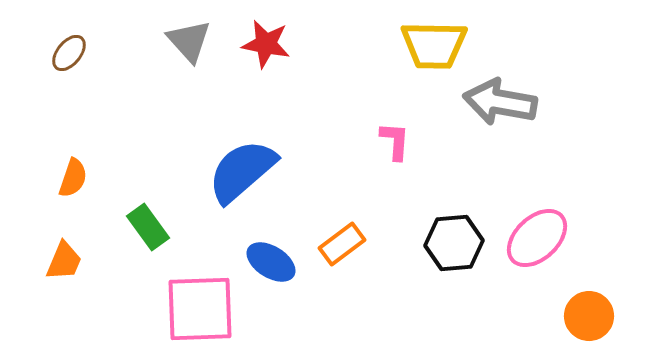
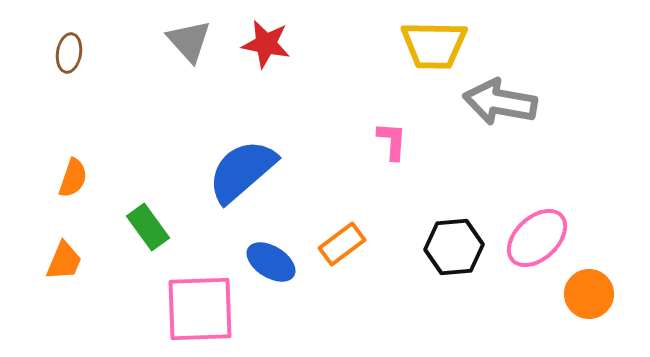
brown ellipse: rotated 30 degrees counterclockwise
pink L-shape: moved 3 px left
black hexagon: moved 4 px down
orange circle: moved 22 px up
